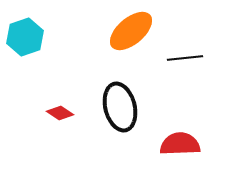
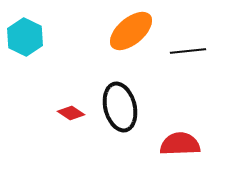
cyan hexagon: rotated 15 degrees counterclockwise
black line: moved 3 px right, 7 px up
red diamond: moved 11 px right
